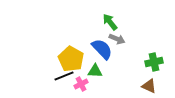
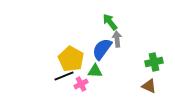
gray arrow: rotated 119 degrees counterclockwise
blue semicircle: rotated 100 degrees counterclockwise
